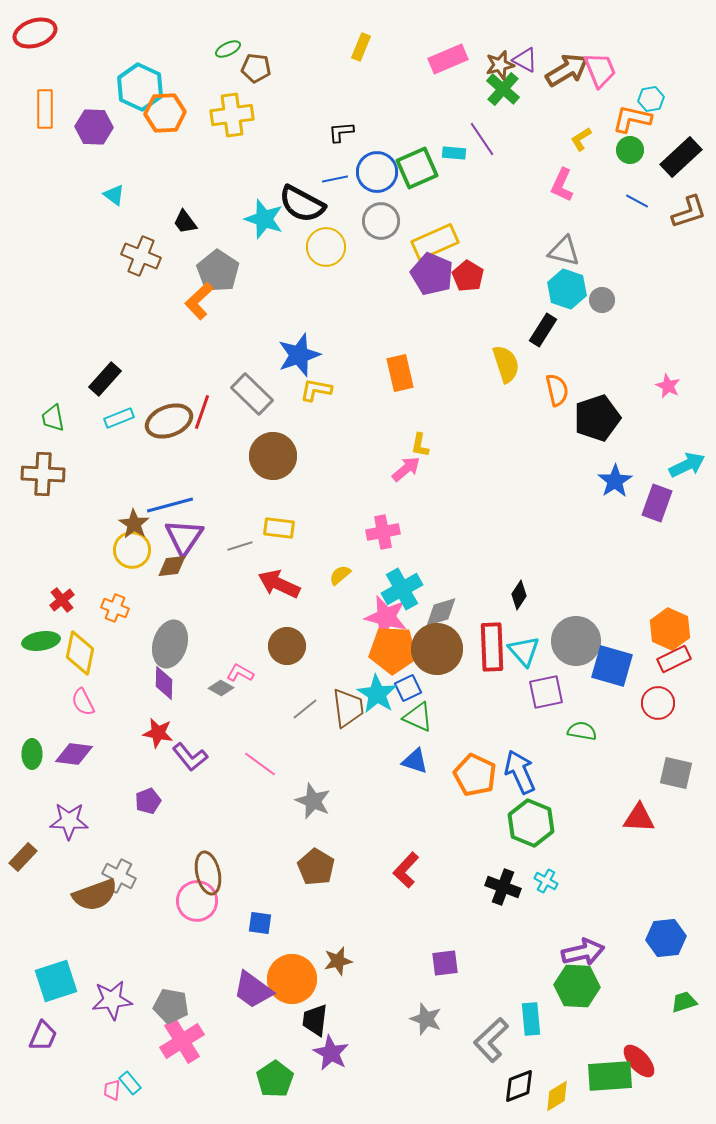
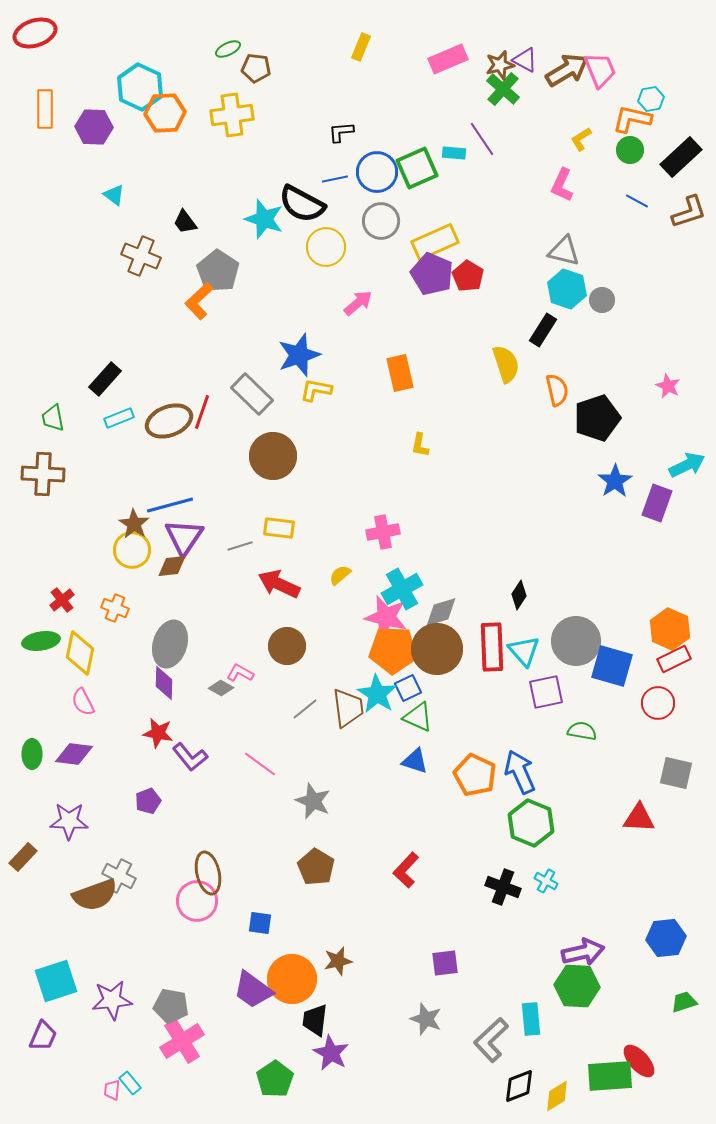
pink arrow at (406, 469): moved 48 px left, 166 px up
